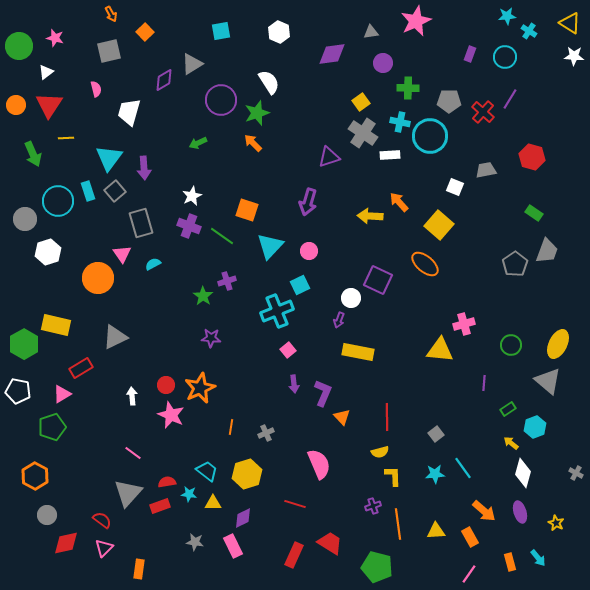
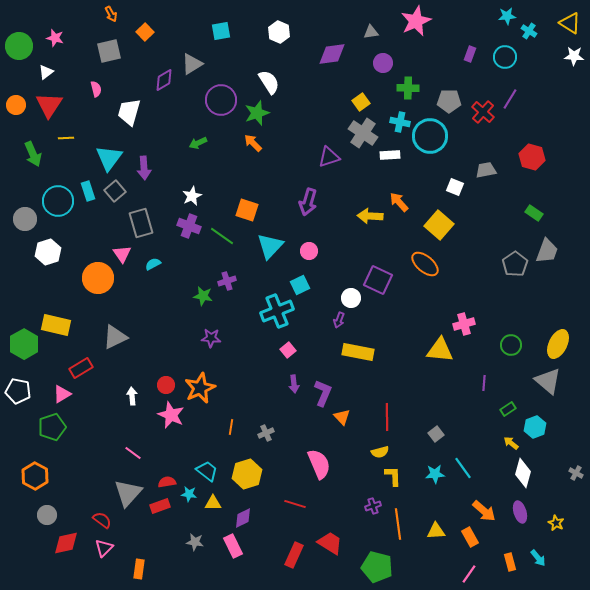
green star at (203, 296): rotated 24 degrees counterclockwise
